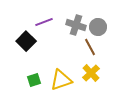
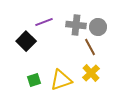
gray cross: rotated 12 degrees counterclockwise
